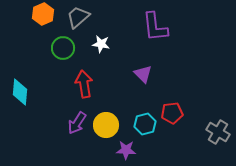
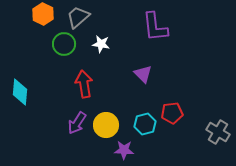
orange hexagon: rotated 10 degrees counterclockwise
green circle: moved 1 px right, 4 px up
purple star: moved 2 px left
